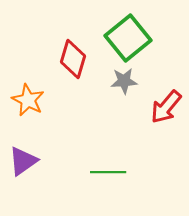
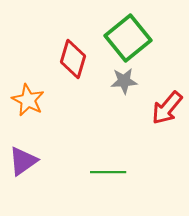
red arrow: moved 1 px right, 1 px down
